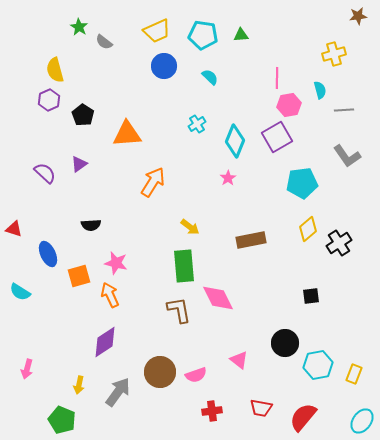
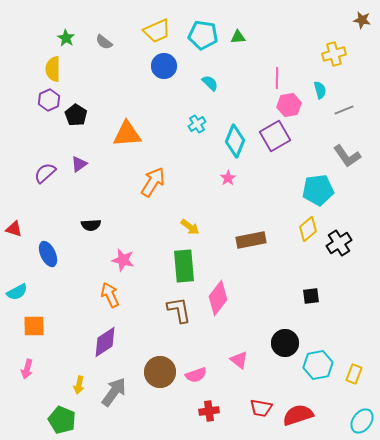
brown star at (358, 16): moved 4 px right, 4 px down; rotated 18 degrees clockwise
green star at (79, 27): moved 13 px left, 11 px down
green triangle at (241, 35): moved 3 px left, 2 px down
yellow semicircle at (55, 70): moved 2 px left, 1 px up; rotated 15 degrees clockwise
cyan semicircle at (210, 77): moved 6 px down
gray line at (344, 110): rotated 18 degrees counterclockwise
black pentagon at (83, 115): moved 7 px left
purple square at (277, 137): moved 2 px left, 1 px up
purple semicircle at (45, 173): rotated 85 degrees counterclockwise
cyan pentagon at (302, 183): moved 16 px right, 7 px down
pink star at (116, 263): moved 7 px right, 3 px up
orange square at (79, 276): moved 45 px left, 50 px down; rotated 15 degrees clockwise
cyan semicircle at (20, 292): moved 3 px left; rotated 60 degrees counterclockwise
pink diamond at (218, 298): rotated 64 degrees clockwise
gray arrow at (118, 392): moved 4 px left
red cross at (212, 411): moved 3 px left
red semicircle at (303, 417): moved 5 px left, 2 px up; rotated 32 degrees clockwise
